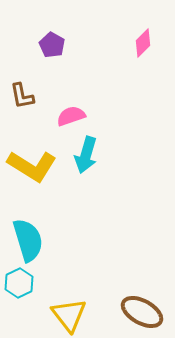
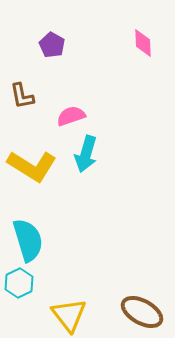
pink diamond: rotated 48 degrees counterclockwise
cyan arrow: moved 1 px up
